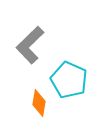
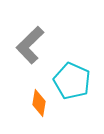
cyan pentagon: moved 3 px right, 1 px down
